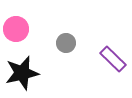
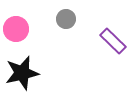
gray circle: moved 24 px up
purple rectangle: moved 18 px up
